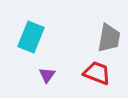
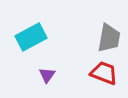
cyan rectangle: rotated 40 degrees clockwise
red trapezoid: moved 7 px right
